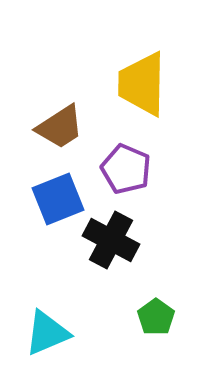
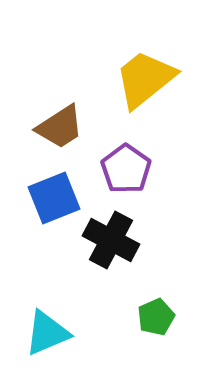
yellow trapezoid: moved 3 px right, 5 px up; rotated 50 degrees clockwise
purple pentagon: rotated 12 degrees clockwise
blue square: moved 4 px left, 1 px up
green pentagon: rotated 12 degrees clockwise
